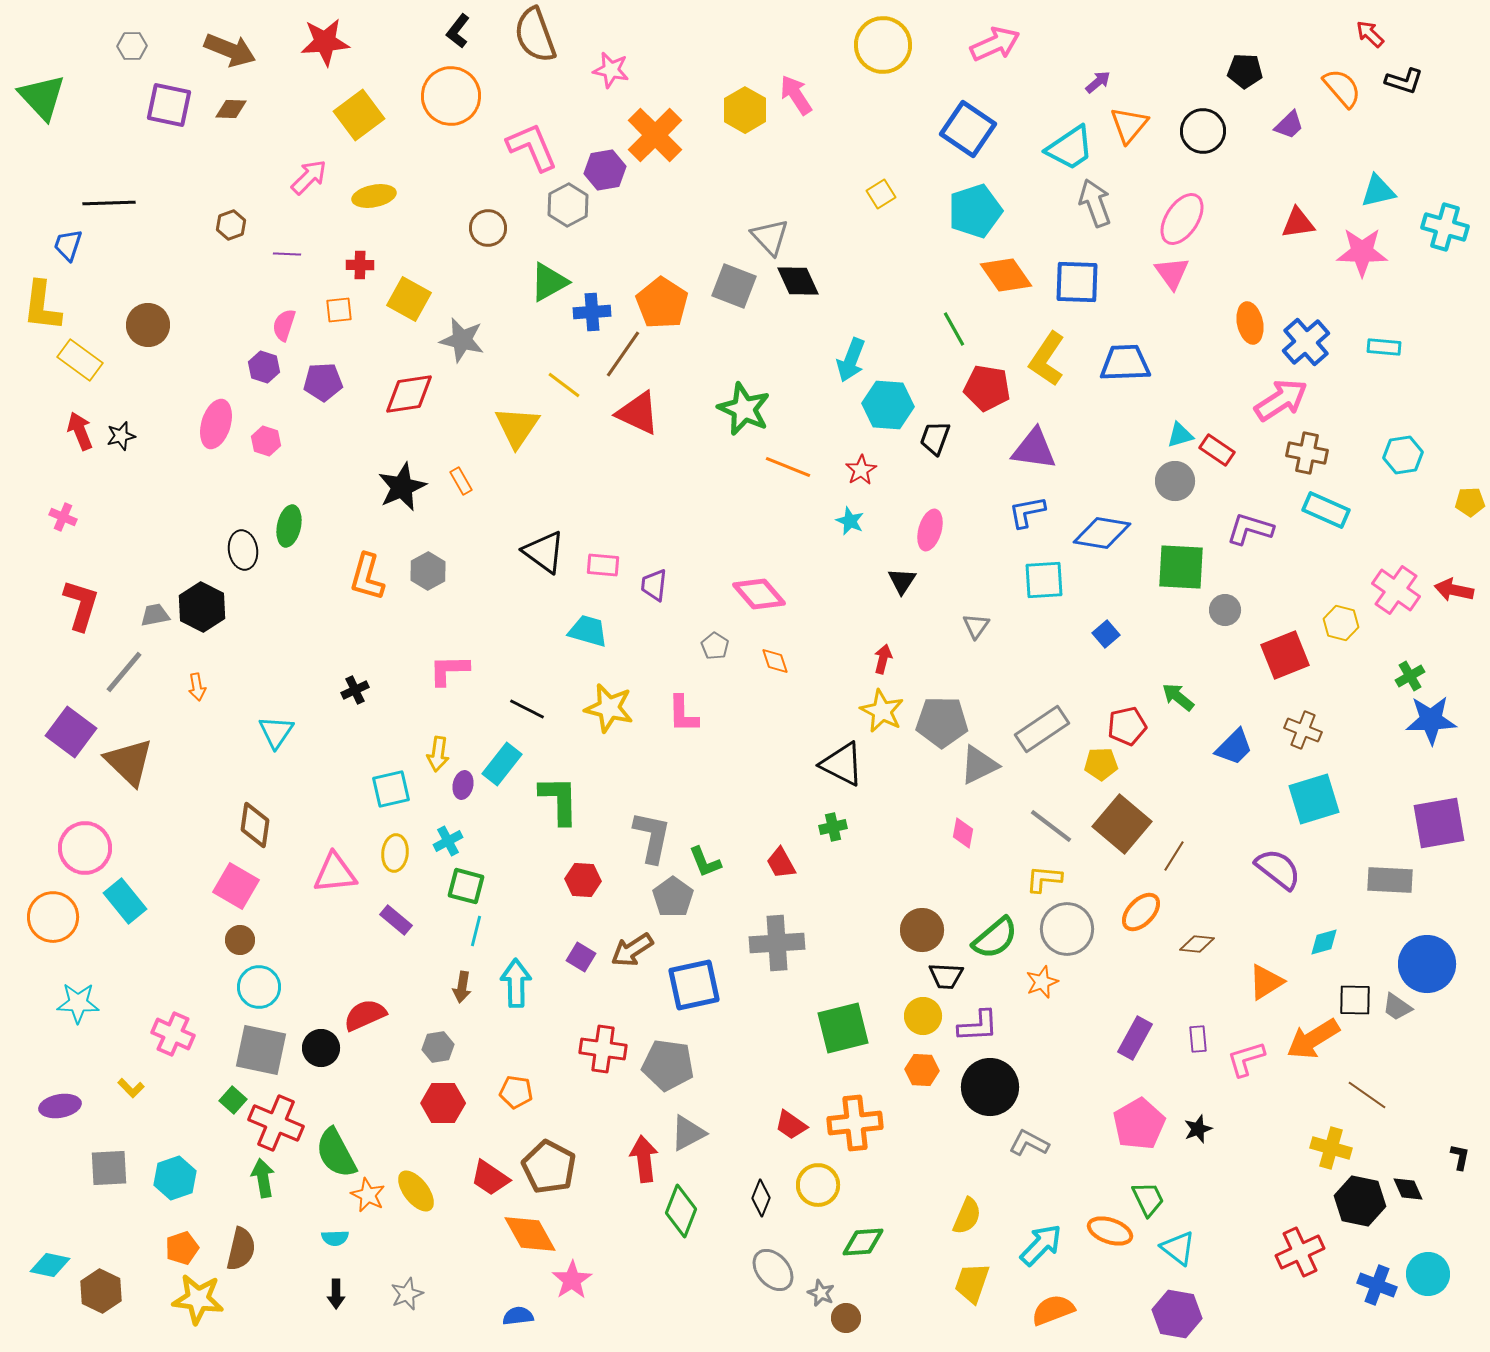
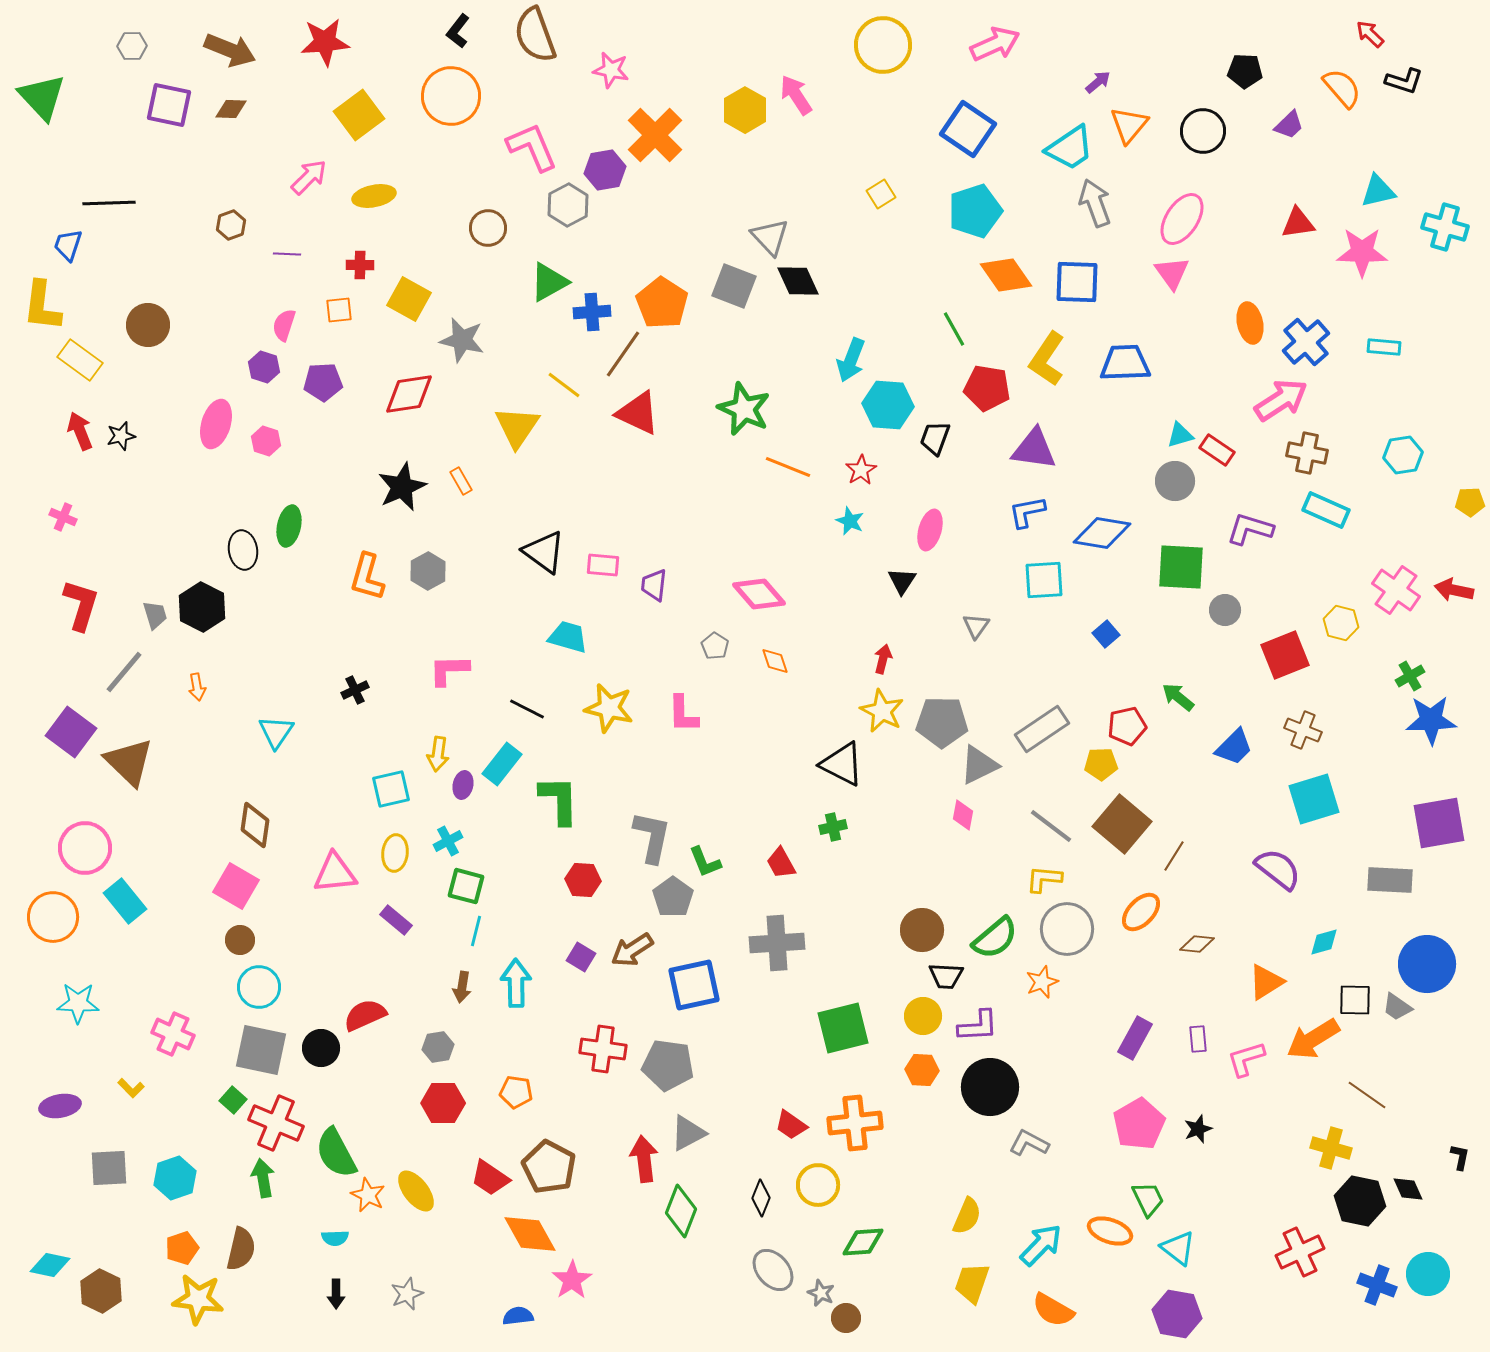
gray trapezoid at (155, 615): rotated 84 degrees clockwise
cyan trapezoid at (588, 631): moved 20 px left, 6 px down
pink diamond at (963, 833): moved 18 px up
orange semicircle at (1053, 1310): rotated 129 degrees counterclockwise
